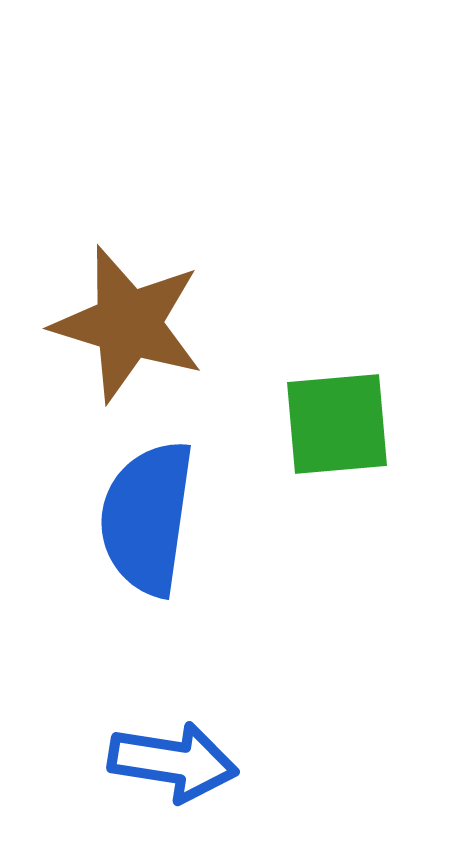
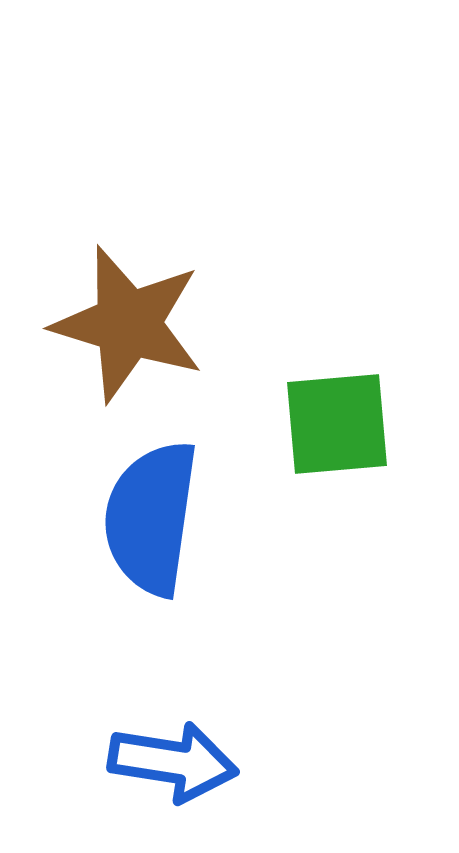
blue semicircle: moved 4 px right
